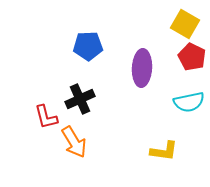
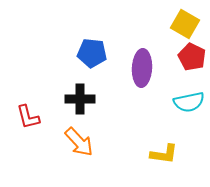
blue pentagon: moved 4 px right, 7 px down; rotated 8 degrees clockwise
black cross: rotated 24 degrees clockwise
red L-shape: moved 18 px left
orange arrow: moved 5 px right; rotated 12 degrees counterclockwise
yellow L-shape: moved 3 px down
